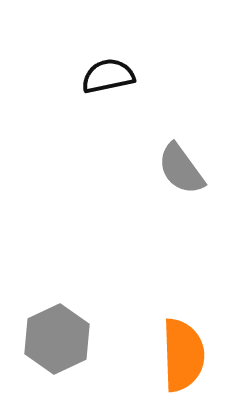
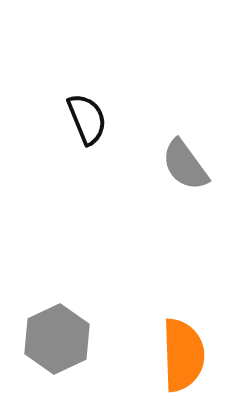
black semicircle: moved 21 px left, 43 px down; rotated 80 degrees clockwise
gray semicircle: moved 4 px right, 4 px up
